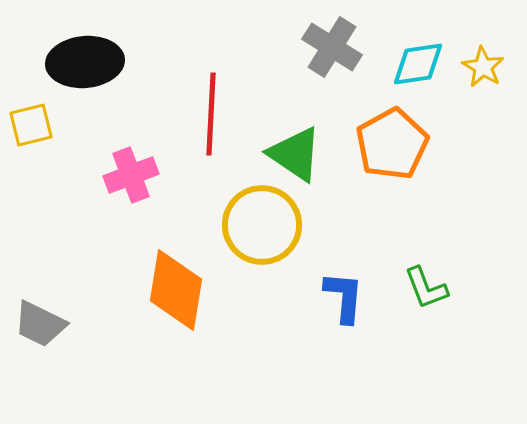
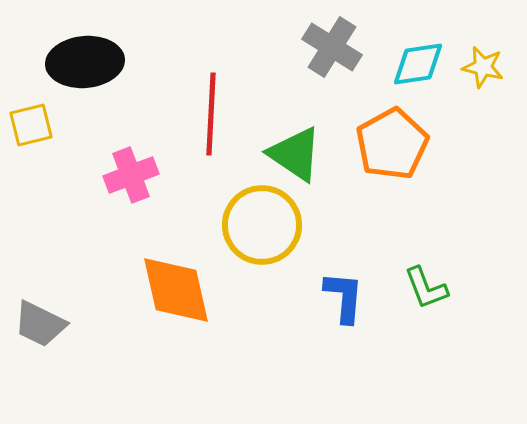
yellow star: rotated 18 degrees counterclockwise
orange diamond: rotated 22 degrees counterclockwise
